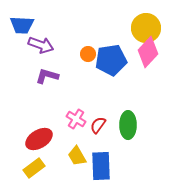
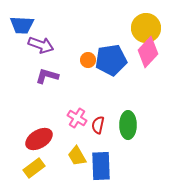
orange circle: moved 6 px down
pink cross: moved 1 px right, 1 px up
red semicircle: rotated 24 degrees counterclockwise
